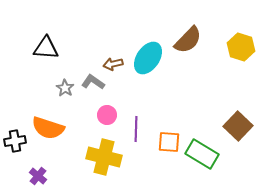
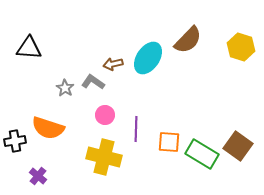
black triangle: moved 17 px left
pink circle: moved 2 px left
brown square: moved 20 px down; rotated 8 degrees counterclockwise
